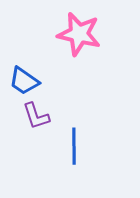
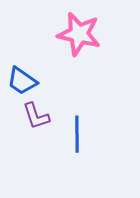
blue trapezoid: moved 2 px left
blue line: moved 3 px right, 12 px up
